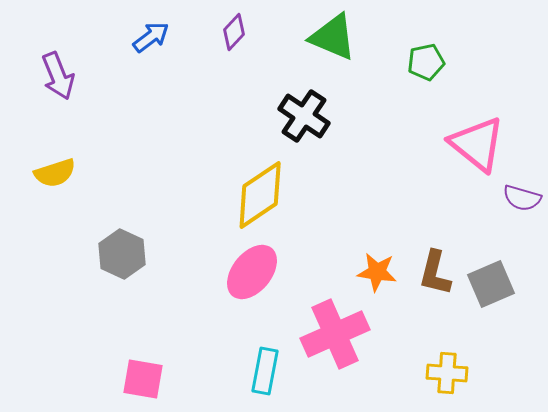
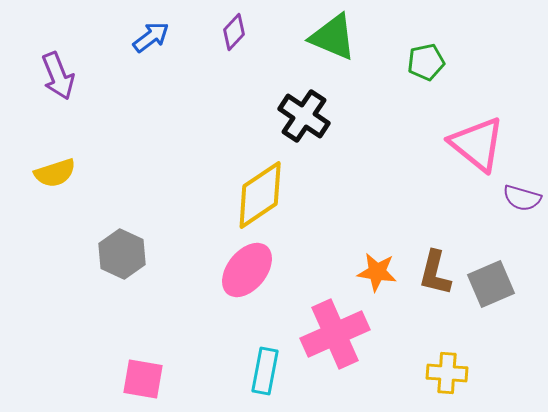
pink ellipse: moved 5 px left, 2 px up
